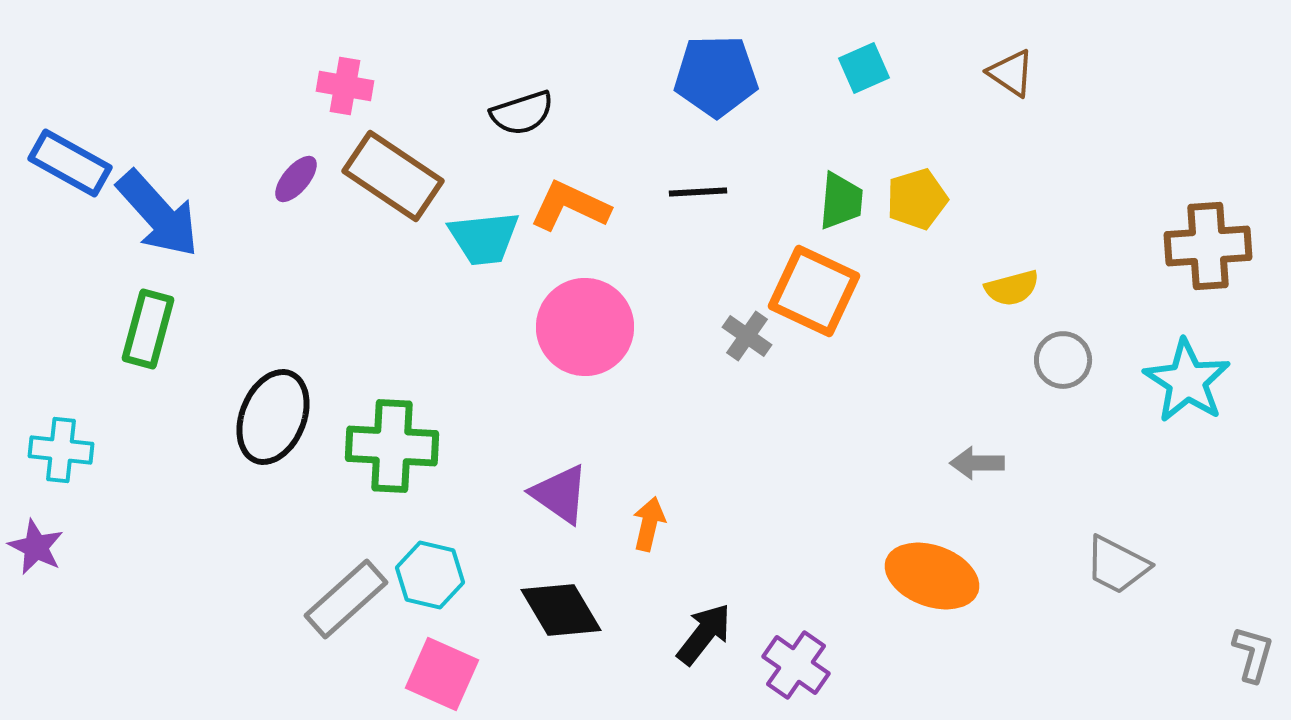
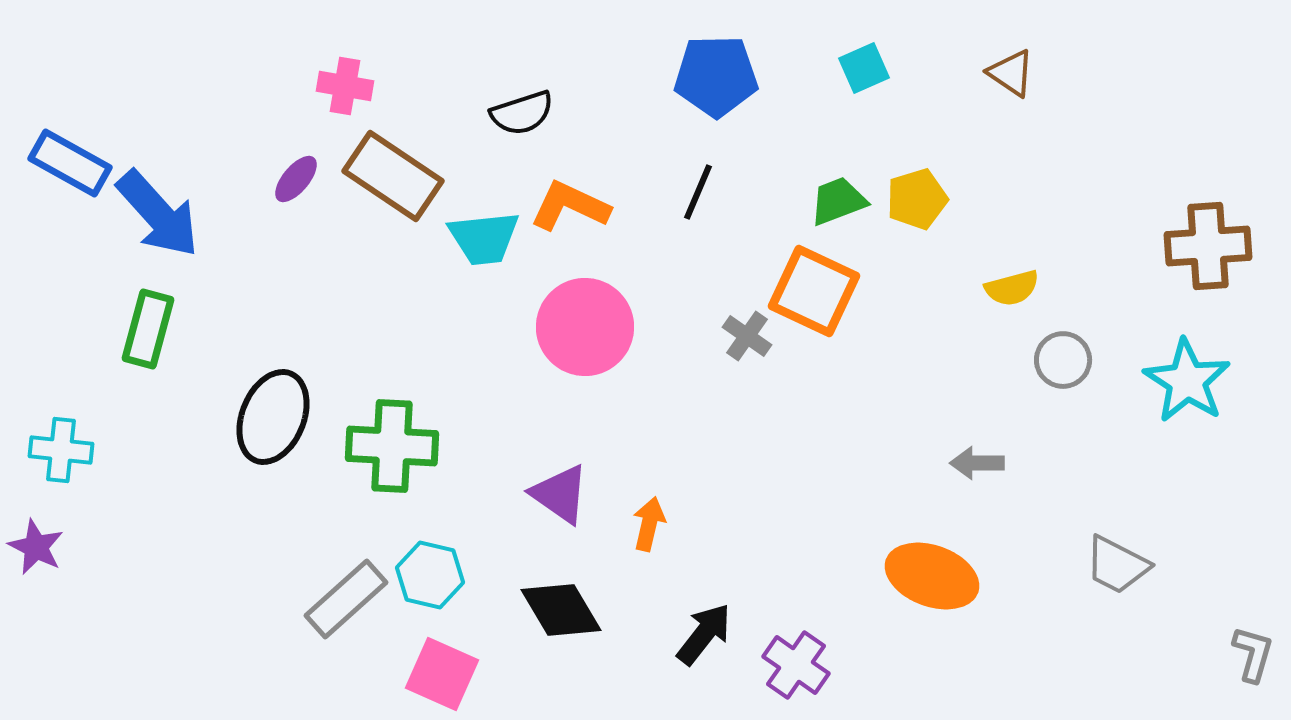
black line: rotated 64 degrees counterclockwise
green trapezoid: moved 3 px left; rotated 116 degrees counterclockwise
